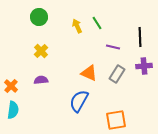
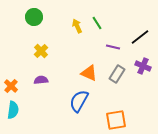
green circle: moved 5 px left
black line: rotated 54 degrees clockwise
purple cross: moved 1 px left; rotated 28 degrees clockwise
